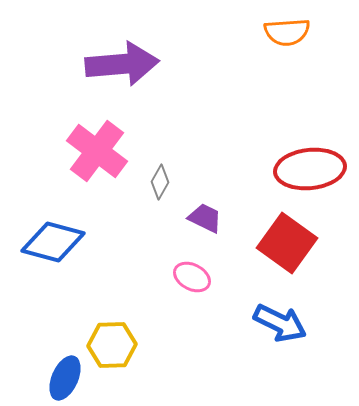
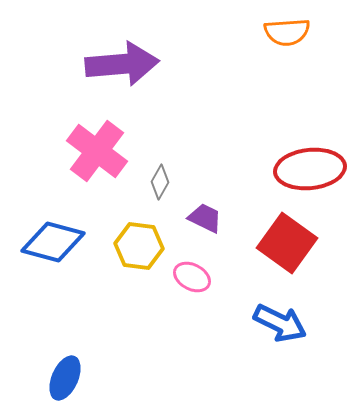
yellow hexagon: moved 27 px right, 99 px up; rotated 9 degrees clockwise
